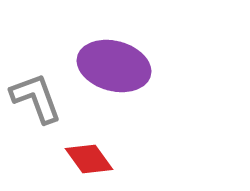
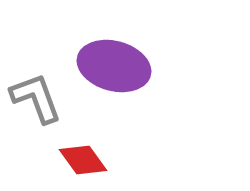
red diamond: moved 6 px left, 1 px down
